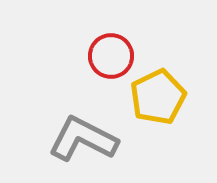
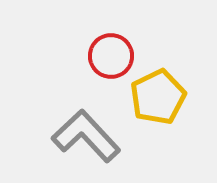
gray L-shape: moved 3 px right, 3 px up; rotated 20 degrees clockwise
